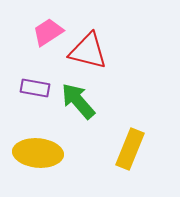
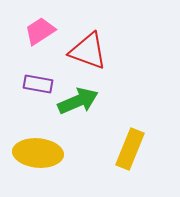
pink trapezoid: moved 8 px left, 1 px up
red triangle: rotated 6 degrees clockwise
purple rectangle: moved 3 px right, 4 px up
green arrow: rotated 108 degrees clockwise
